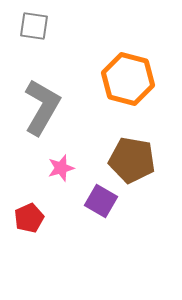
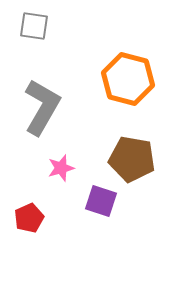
brown pentagon: moved 1 px up
purple square: rotated 12 degrees counterclockwise
